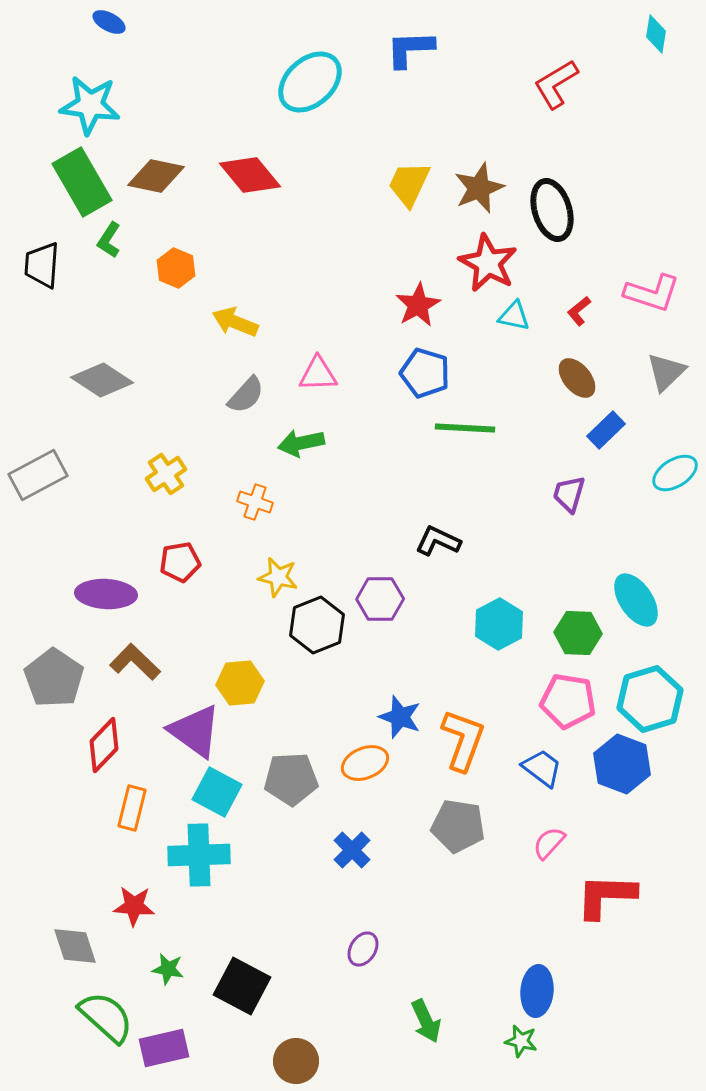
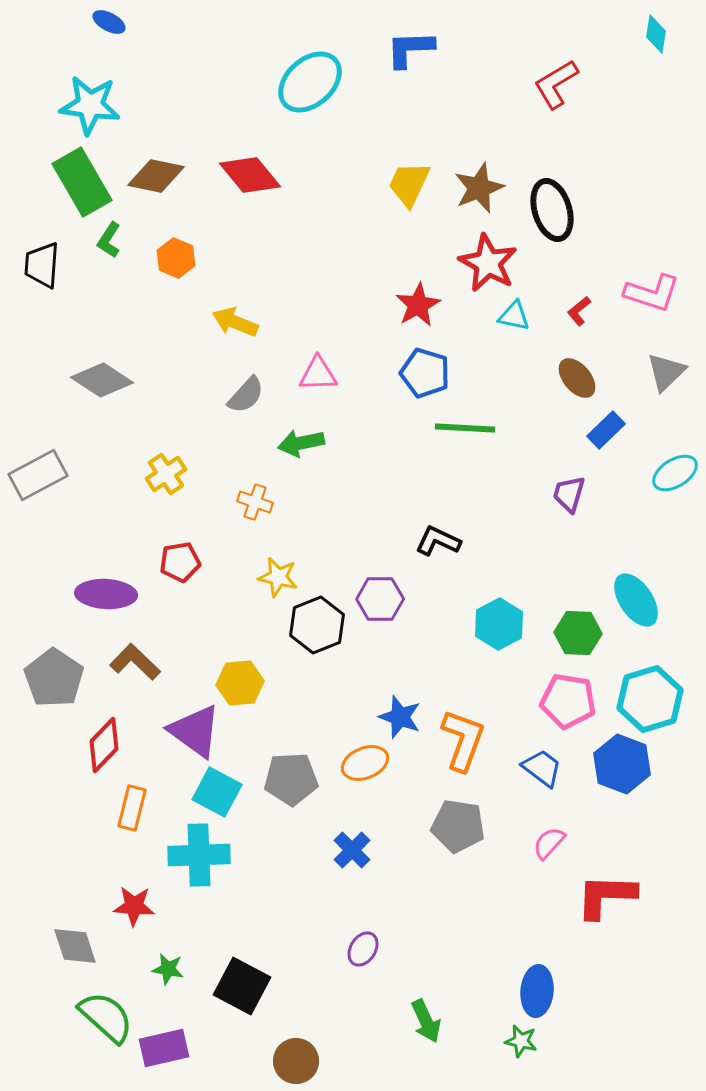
orange hexagon at (176, 268): moved 10 px up
